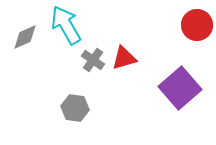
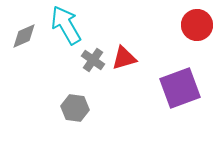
gray diamond: moved 1 px left, 1 px up
purple square: rotated 21 degrees clockwise
